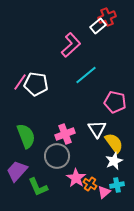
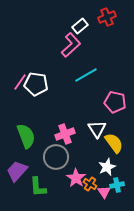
white rectangle: moved 18 px left
cyan line: rotated 10 degrees clockwise
gray circle: moved 1 px left, 1 px down
white star: moved 7 px left, 6 px down
green L-shape: rotated 20 degrees clockwise
pink triangle: rotated 24 degrees counterclockwise
